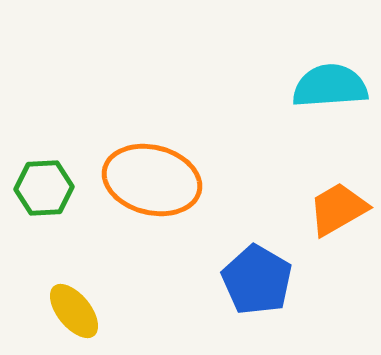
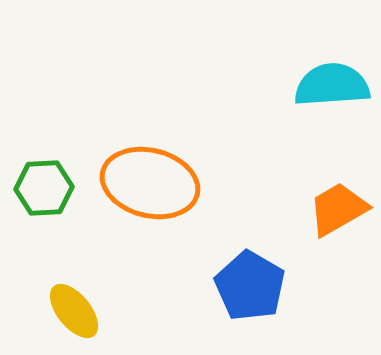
cyan semicircle: moved 2 px right, 1 px up
orange ellipse: moved 2 px left, 3 px down
blue pentagon: moved 7 px left, 6 px down
